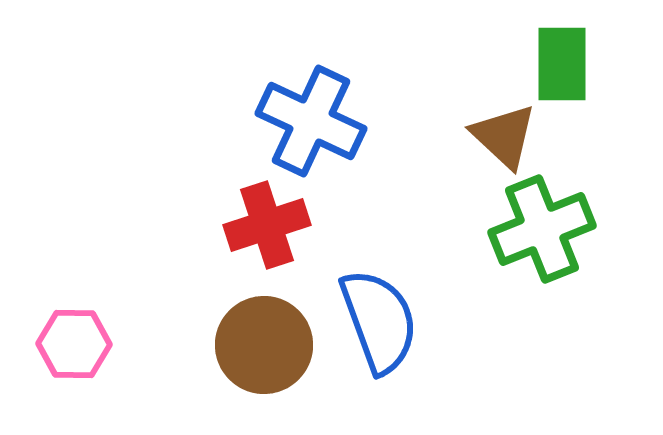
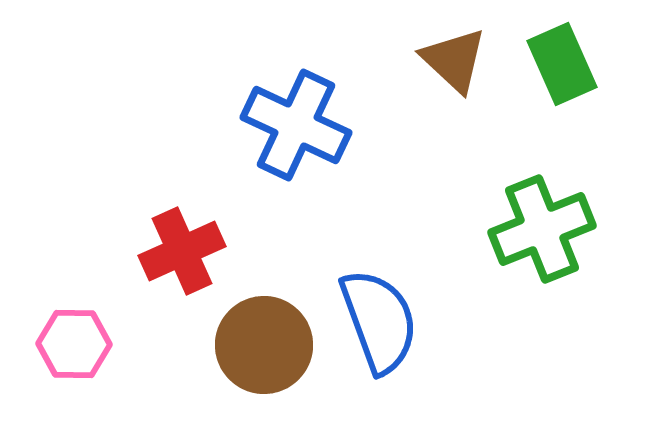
green rectangle: rotated 24 degrees counterclockwise
blue cross: moved 15 px left, 4 px down
brown triangle: moved 50 px left, 76 px up
red cross: moved 85 px left, 26 px down; rotated 6 degrees counterclockwise
